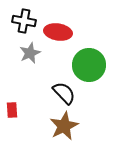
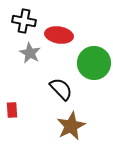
red ellipse: moved 1 px right, 3 px down
gray star: rotated 20 degrees counterclockwise
green circle: moved 5 px right, 2 px up
black semicircle: moved 3 px left, 4 px up
brown star: moved 7 px right
